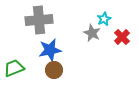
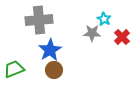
cyan star: rotated 16 degrees counterclockwise
gray star: rotated 24 degrees counterclockwise
blue star: rotated 20 degrees counterclockwise
green trapezoid: moved 1 px down
